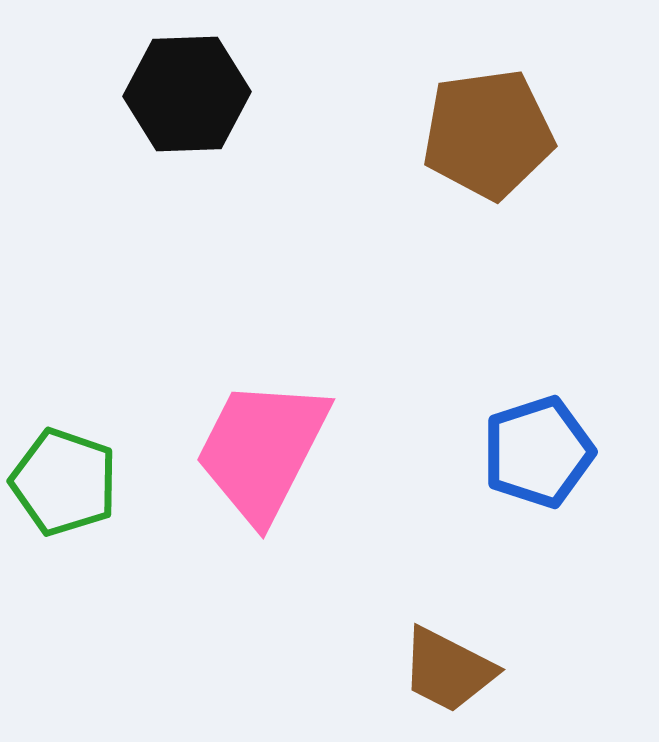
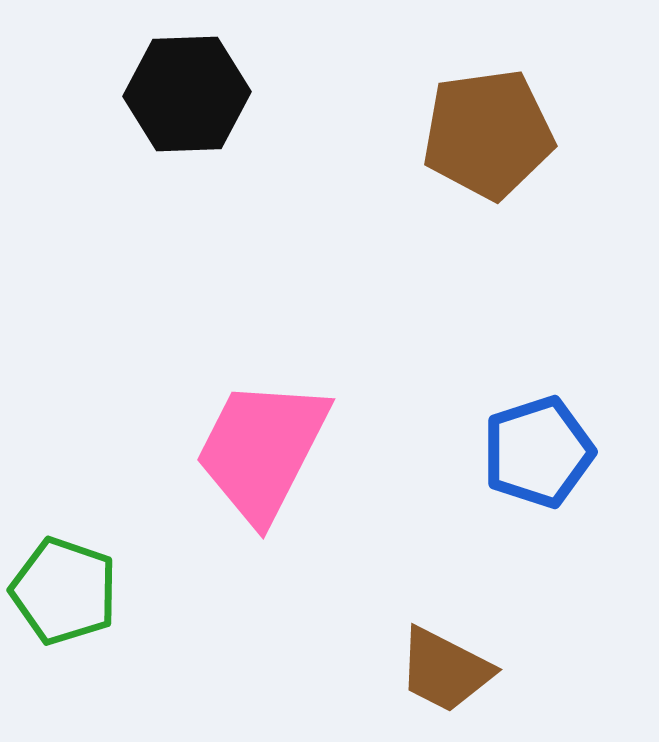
green pentagon: moved 109 px down
brown trapezoid: moved 3 px left
